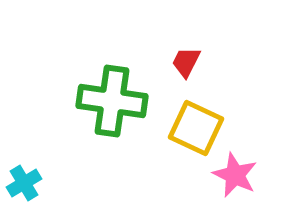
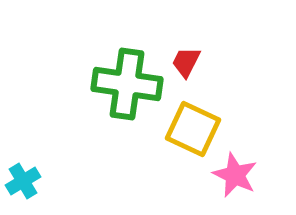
green cross: moved 15 px right, 17 px up
yellow square: moved 3 px left, 1 px down
cyan cross: moved 1 px left, 2 px up
